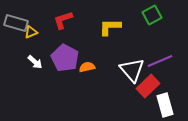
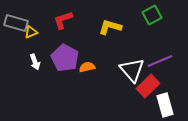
yellow L-shape: rotated 15 degrees clockwise
white arrow: rotated 28 degrees clockwise
